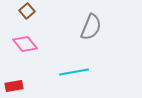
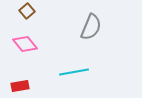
red rectangle: moved 6 px right
